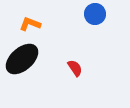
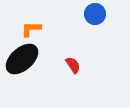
orange L-shape: moved 1 px right, 5 px down; rotated 20 degrees counterclockwise
red semicircle: moved 2 px left, 3 px up
